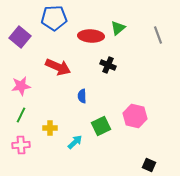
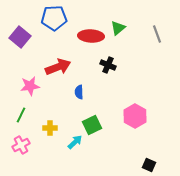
gray line: moved 1 px left, 1 px up
red arrow: rotated 45 degrees counterclockwise
pink star: moved 9 px right
blue semicircle: moved 3 px left, 4 px up
pink hexagon: rotated 15 degrees clockwise
green square: moved 9 px left, 1 px up
pink cross: rotated 24 degrees counterclockwise
